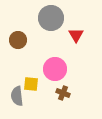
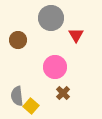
pink circle: moved 2 px up
yellow square: moved 22 px down; rotated 35 degrees clockwise
brown cross: rotated 24 degrees clockwise
